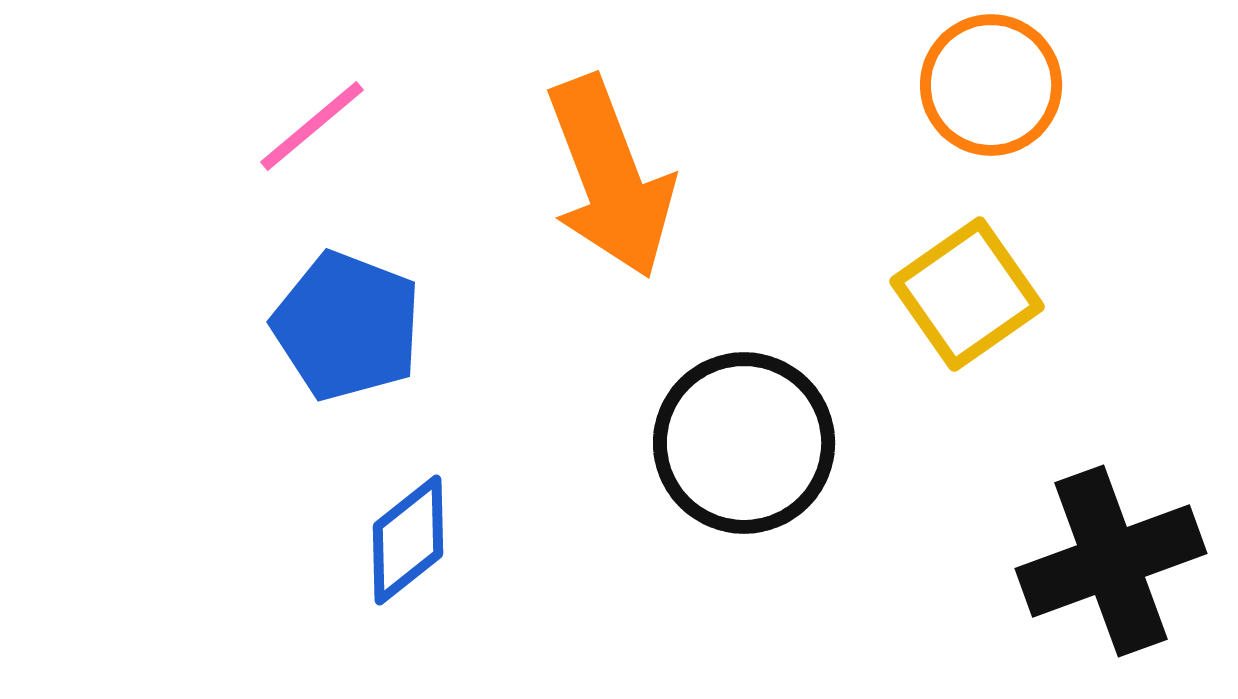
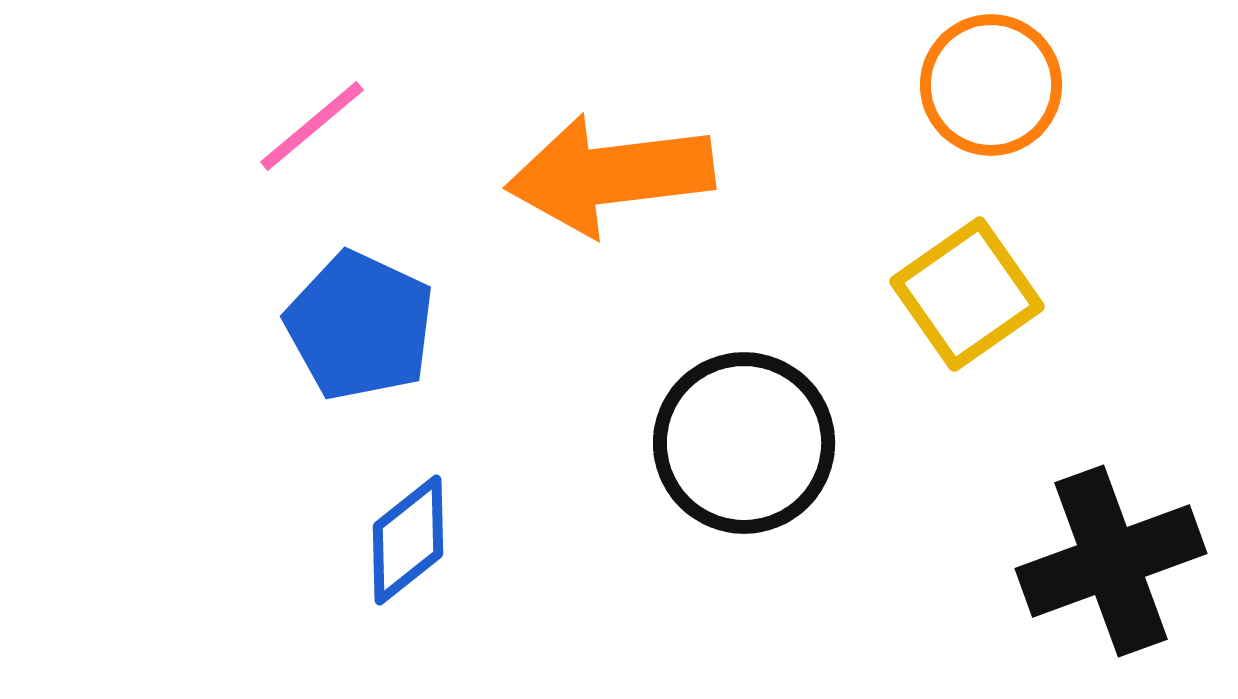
orange arrow: moved 2 px up; rotated 104 degrees clockwise
blue pentagon: moved 13 px right; rotated 4 degrees clockwise
